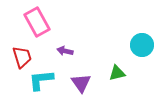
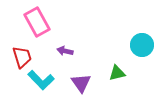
cyan L-shape: rotated 128 degrees counterclockwise
